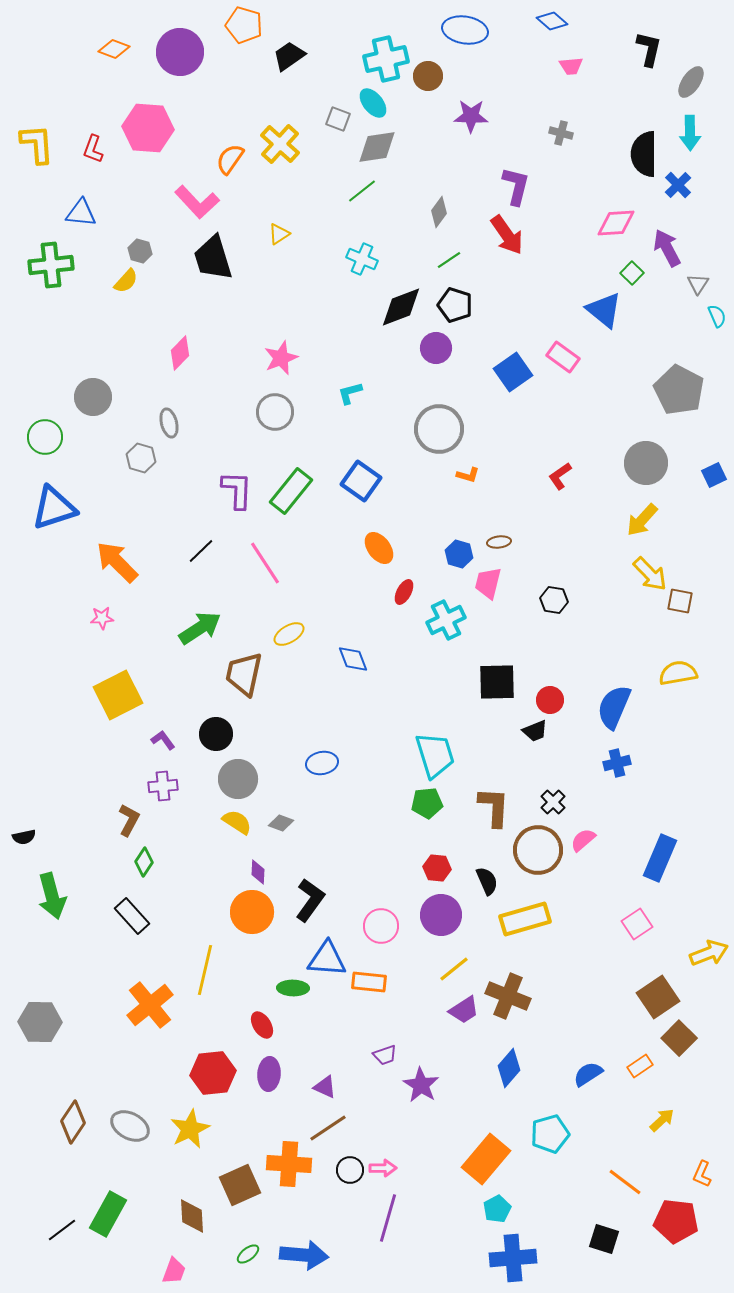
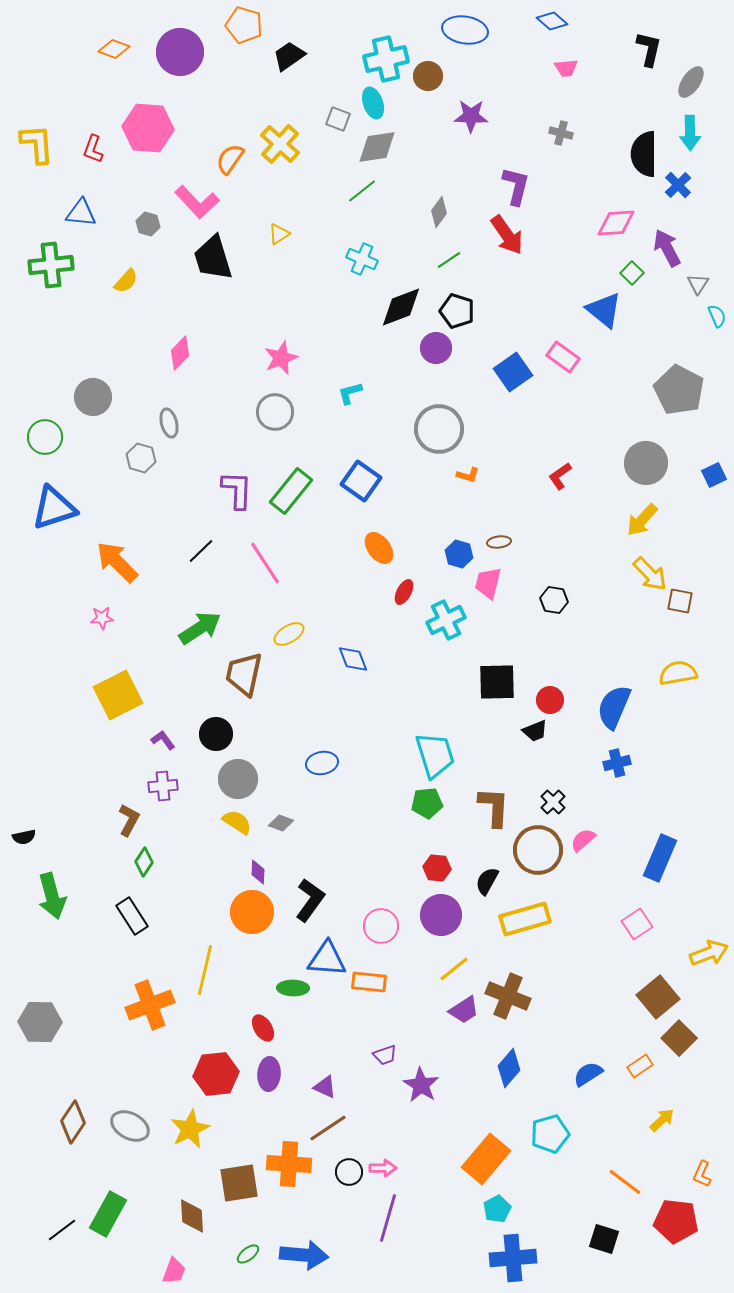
pink trapezoid at (571, 66): moved 5 px left, 2 px down
cyan ellipse at (373, 103): rotated 20 degrees clockwise
gray hexagon at (140, 251): moved 8 px right, 27 px up
black pentagon at (455, 305): moved 2 px right, 6 px down
black semicircle at (487, 881): rotated 128 degrees counterclockwise
black rectangle at (132, 916): rotated 9 degrees clockwise
brown square at (658, 997): rotated 6 degrees counterclockwise
orange cross at (150, 1005): rotated 18 degrees clockwise
red ellipse at (262, 1025): moved 1 px right, 3 px down
red hexagon at (213, 1073): moved 3 px right, 1 px down
black circle at (350, 1170): moved 1 px left, 2 px down
brown square at (240, 1185): moved 1 px left, 2 px up; rotated 15 degrees clockwise
